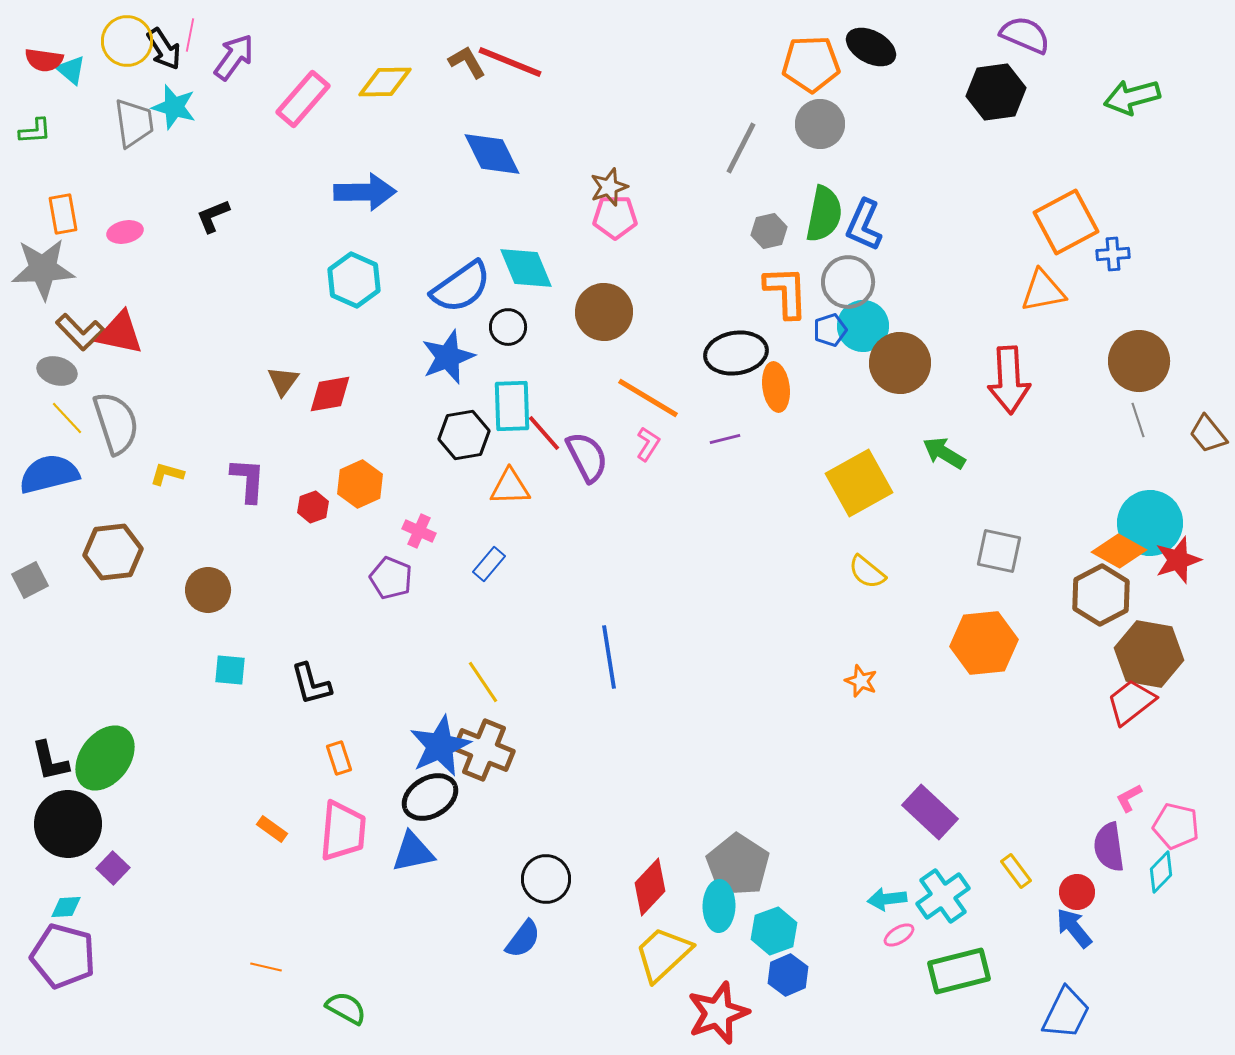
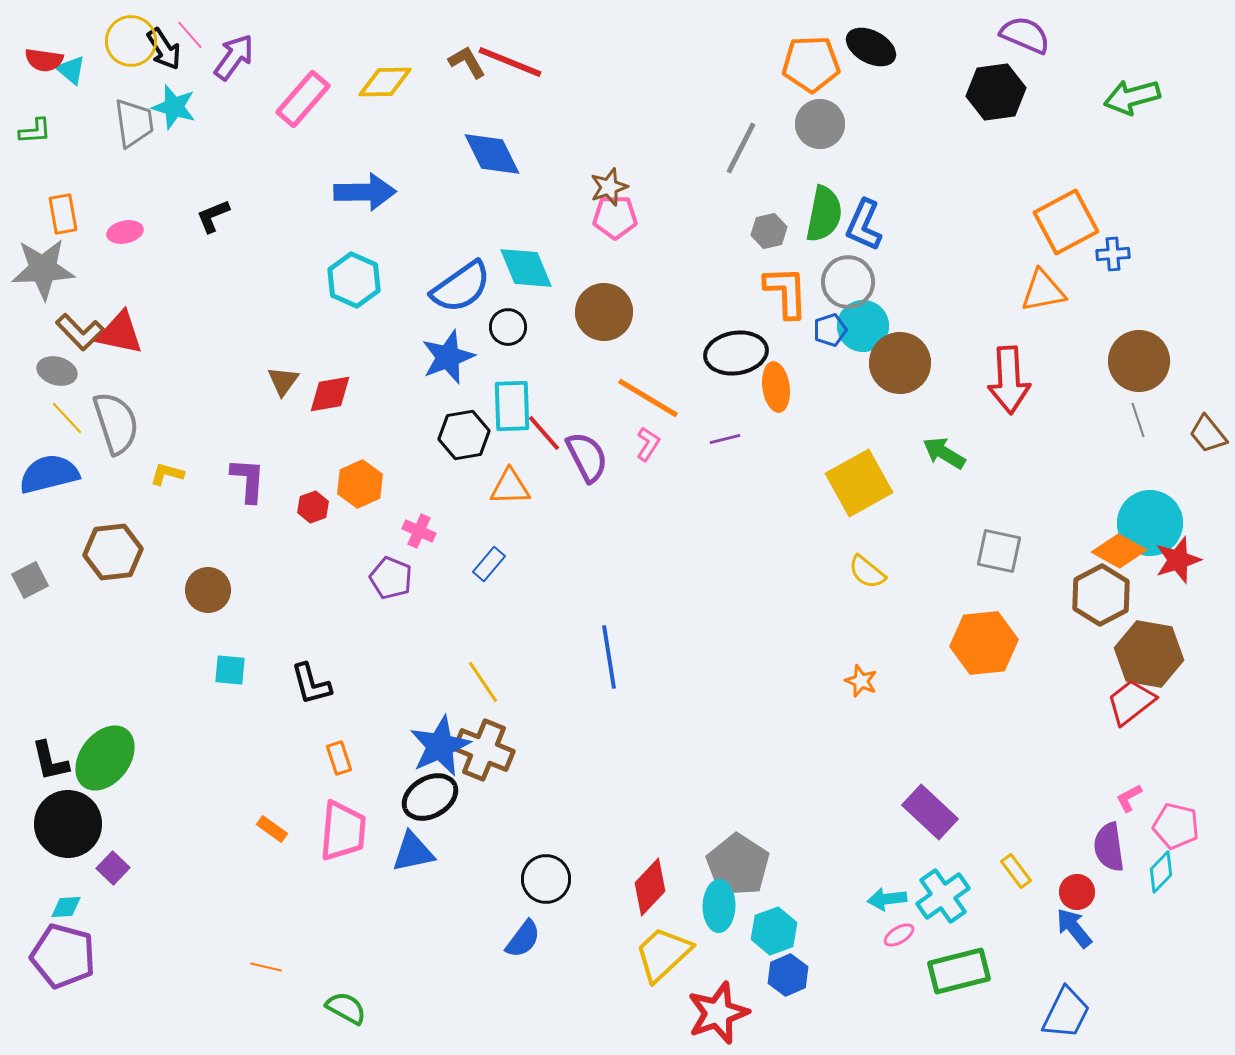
pink line at (190, 35): rotated 52 degrees counterclockwise
yellow circle at (127, 41): moved 4 px right
